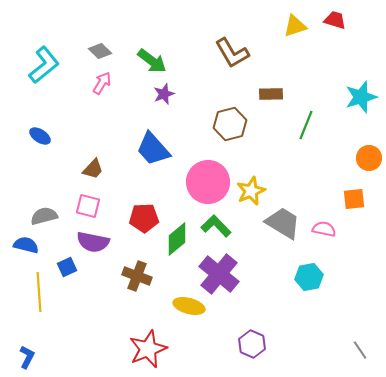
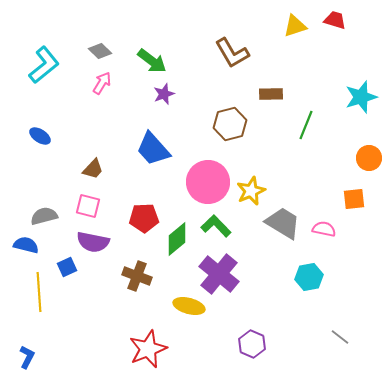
gray line: moved 20 px left, 13 px up; rotated 18 degrees counterclockwise
